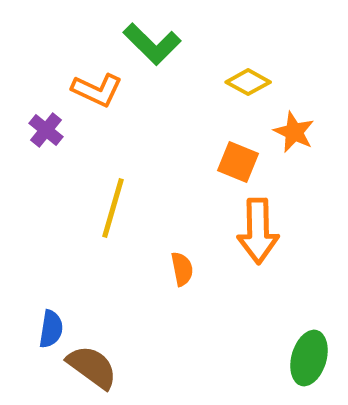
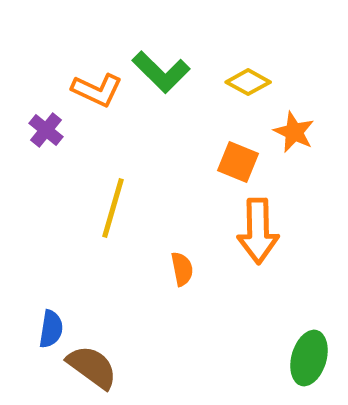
green L-shape: moved 9 px right, 28 px down
